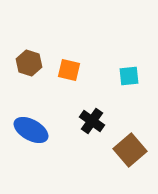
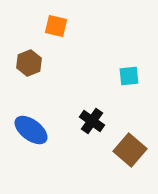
brown hexagon: rotated 20 degrees clockwise
orange square: moved 13 px left, 44 px up
blue ellipse: rotated 8 degrees clockwise
brown square: rotated 8 degrees counterclockwise
